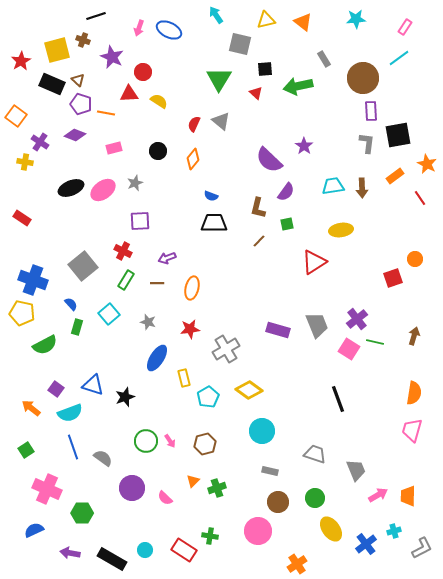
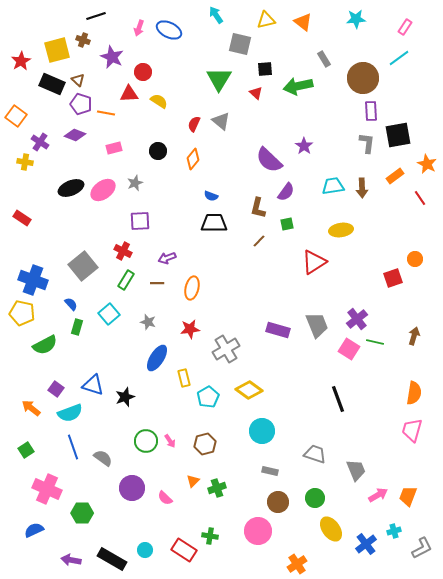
orange trapezoid at (408, 496): rotated 20 degrees clockwise
purple arrow at (70, 553): moved 1 px right, 7 px down
